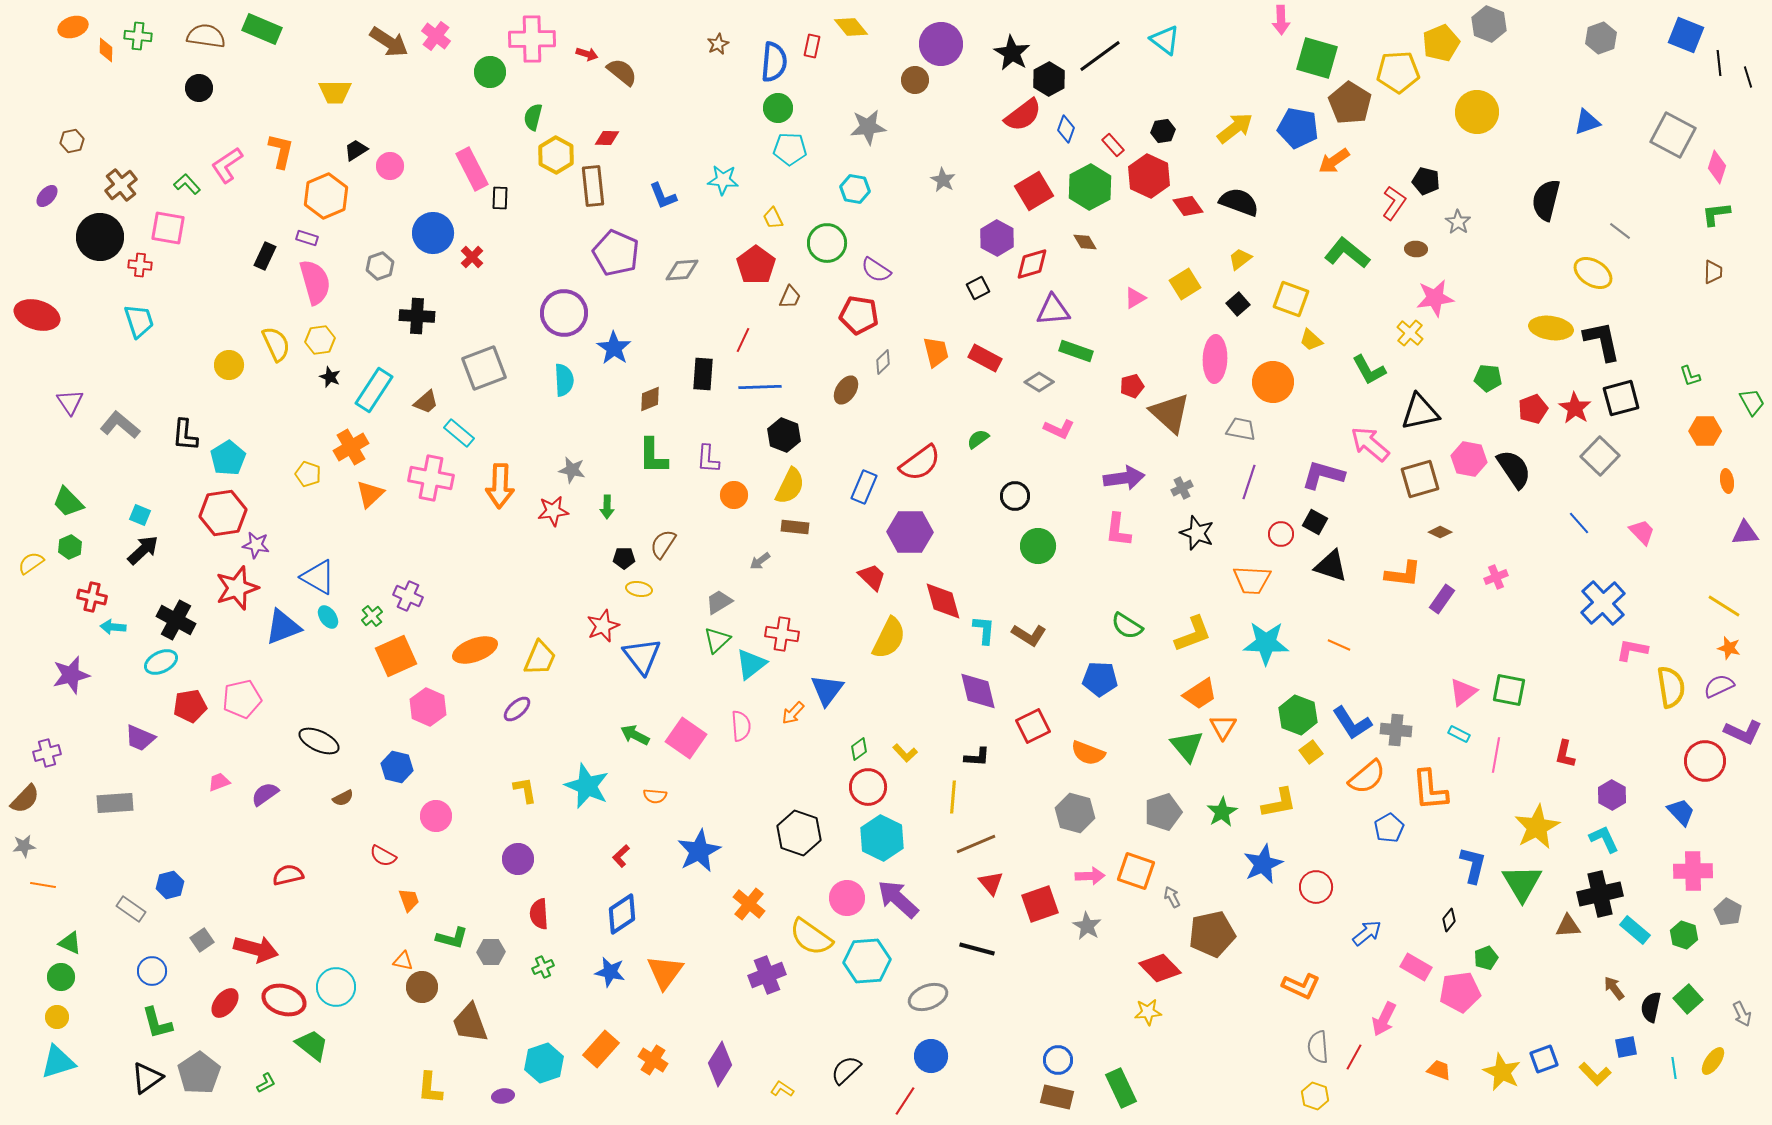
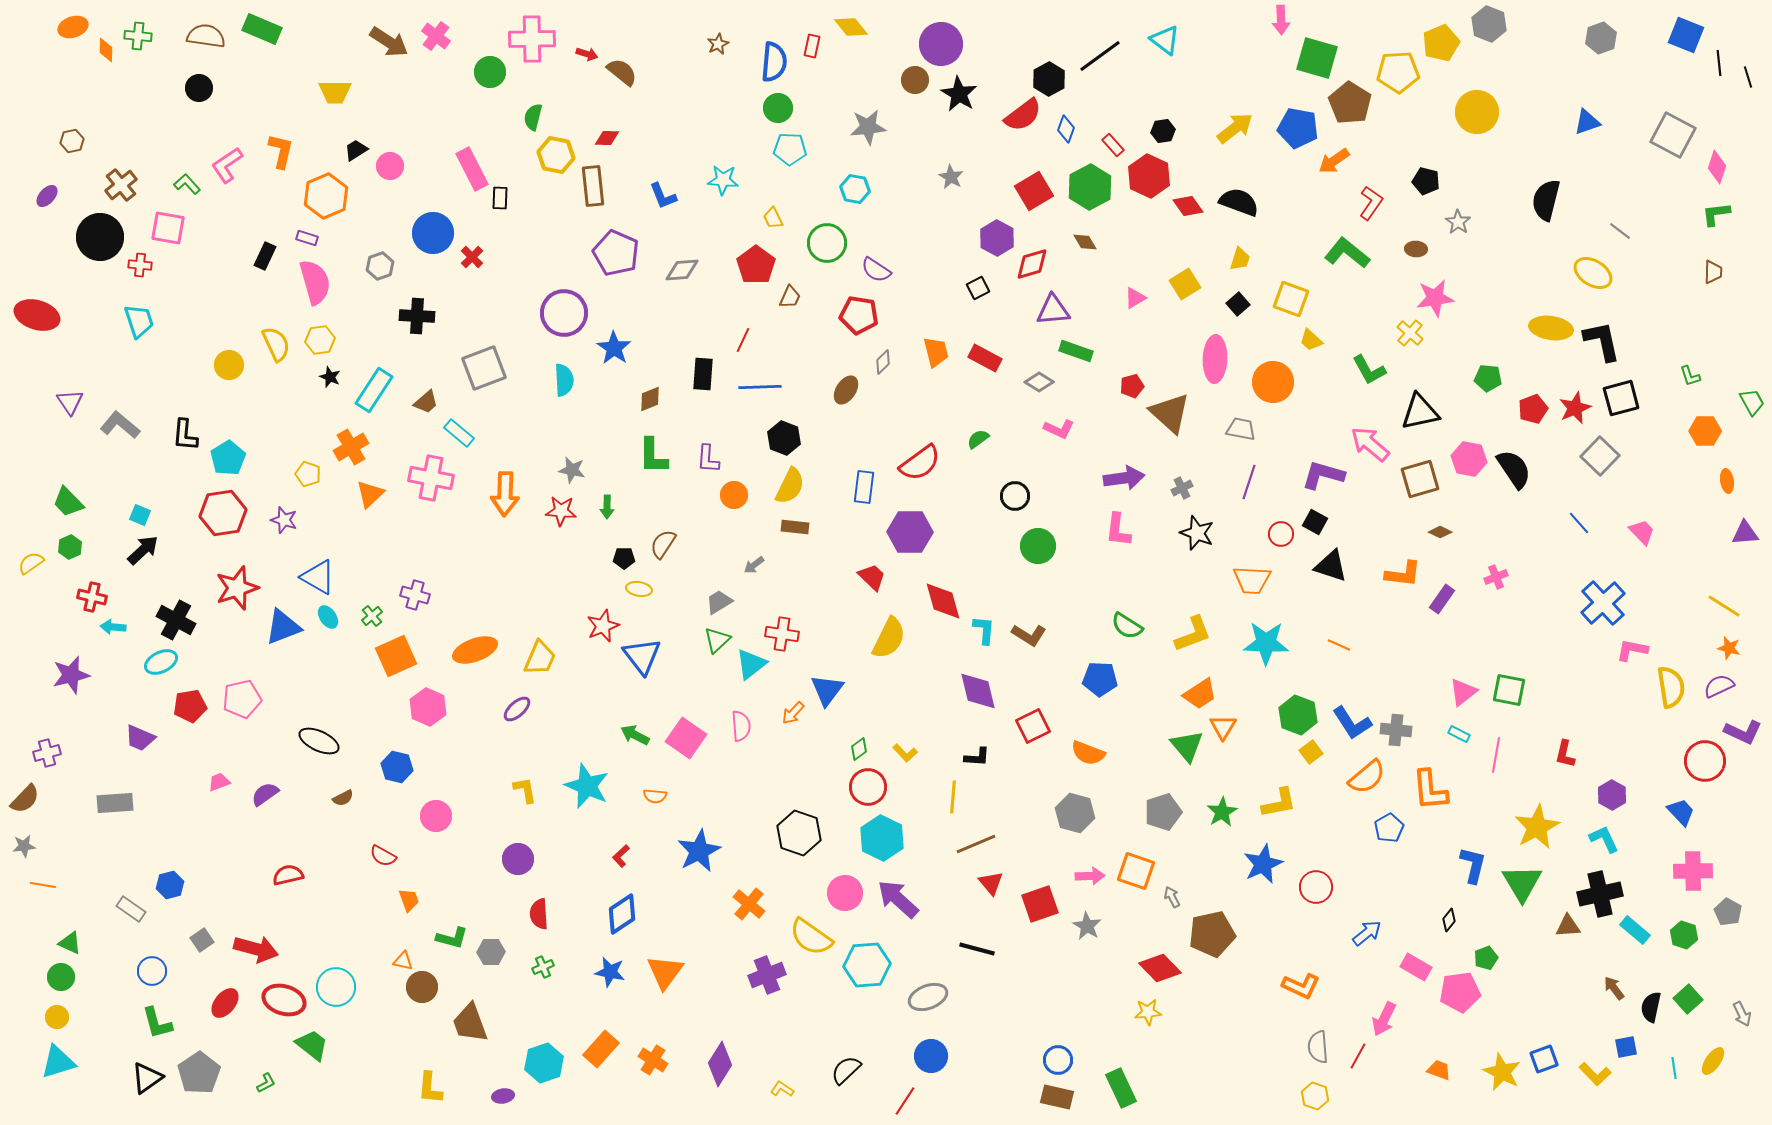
black star at (1012, 53): moved 53 px left, 41 px down
yellow hexagon at (556, 155): rotated 18 degrees counterclockwise
gray star at (943, 180): moved 8 px right, 3 px up
red L-shape at (1394, 203): moved 23 px left
yellow trapezoid at (1240, 259): rotated 145 degrees clockwise
red star at (1575, 408): rotated 16 degrees clockwise
black hexagon at (784, 435): moved 3 px down
orange arrow at (500, 486): moved 5 px right, 8 px down
blue rectangle at (864, 487): rotated 16 degrees counterclockwise
red star at (553, 511): moved 8 px right; rotated 12 degrees clockwise
purple star at (256, 545): moved 28 px right, 25 px up; rotated 8 degrees clockwise
gray arrow at (760, 561): moved 6 px left, 4 px down
purple cross at (408, 596): moved 7 px right, 1 px up; rotated 8 degrees counterclockwise
pink circle at (847, 898): moved 2 px left, 5 px up
cyan hexagon at (867, 961): moved 4 px down
red line at (1354, 1057): moved 4 px right, 1 px up
